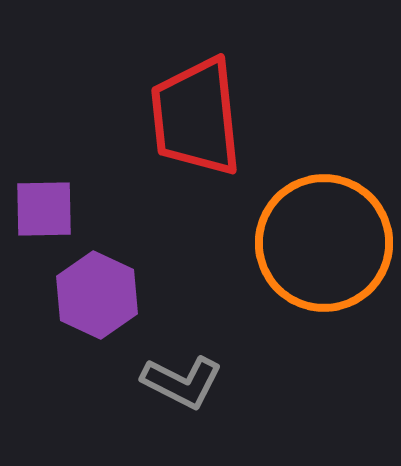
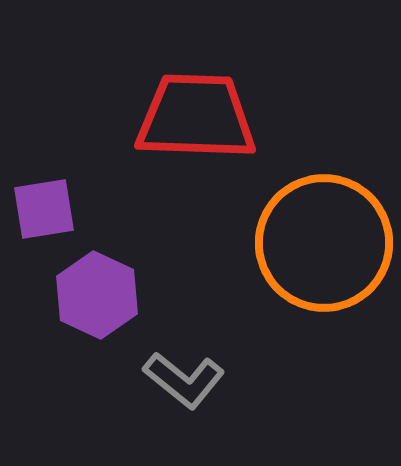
red trapezoid: rotated 98 degrees clockwise
purple square: rotated 8 degrees counterclockwise
gray L-shape: moved 2 px right, 2 px up; rotated 12 degrees clockwise
